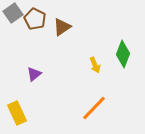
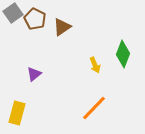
yellow rectangle: rotated 40 degrees clockwise
